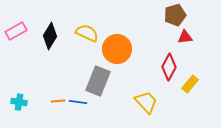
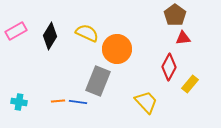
brown pentagon: rotated 20 degrees counterclockwise
red triangle: moved 2 px left, 1 px down
